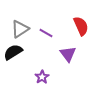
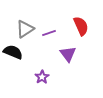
gray triangle: moved 5 px right
purple line: moved 3 px right; rotated 48 degrees counterclockwise
black semicircle: rotated 54 degrees clockwise
